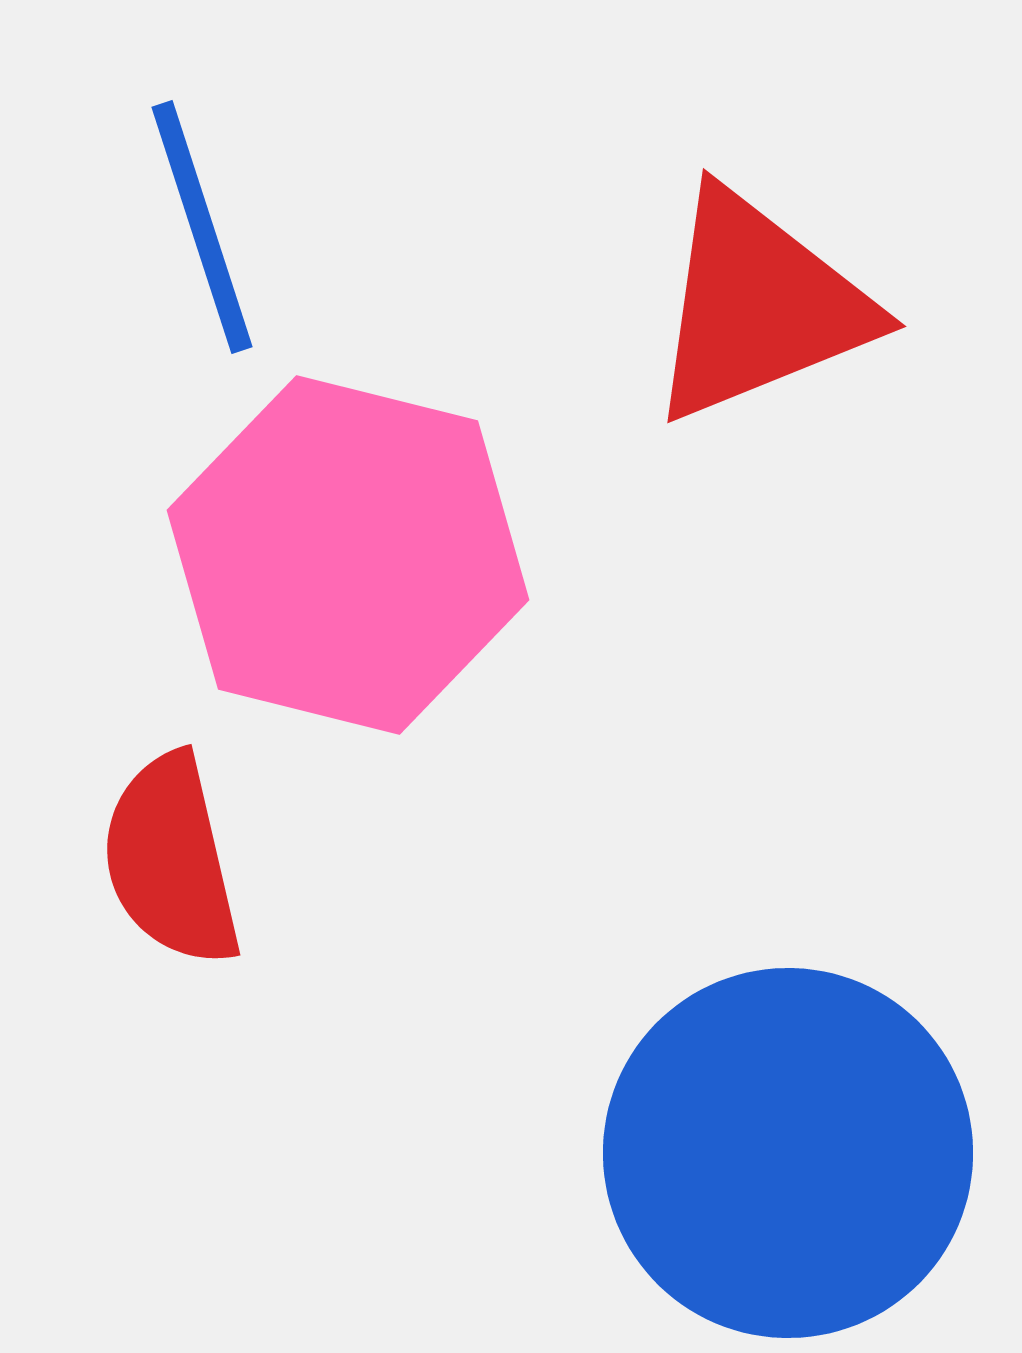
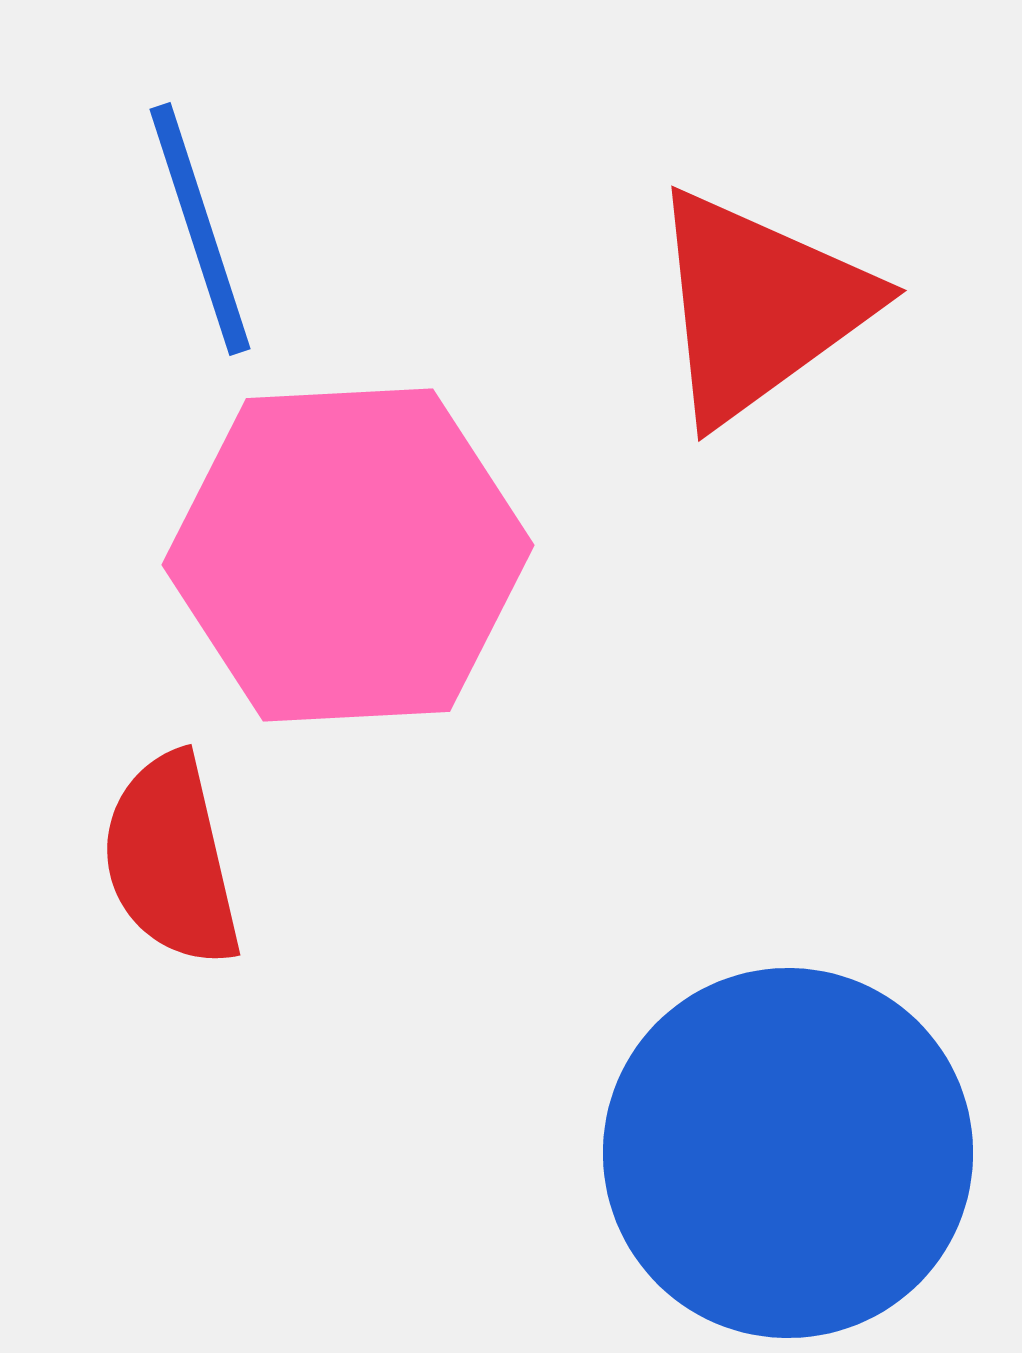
blue line: moved 2 px left, 2 px down
red triangle: rotated 14 degrees counterclockwise
pink hexagon: rotated 17 degrees counterclockwise
